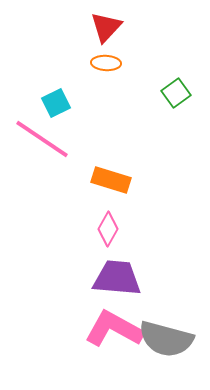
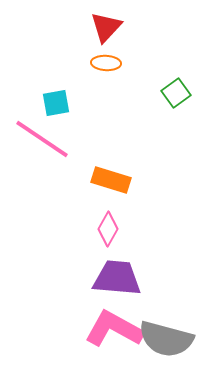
cyan square: rotated 16 degrees clockwise
